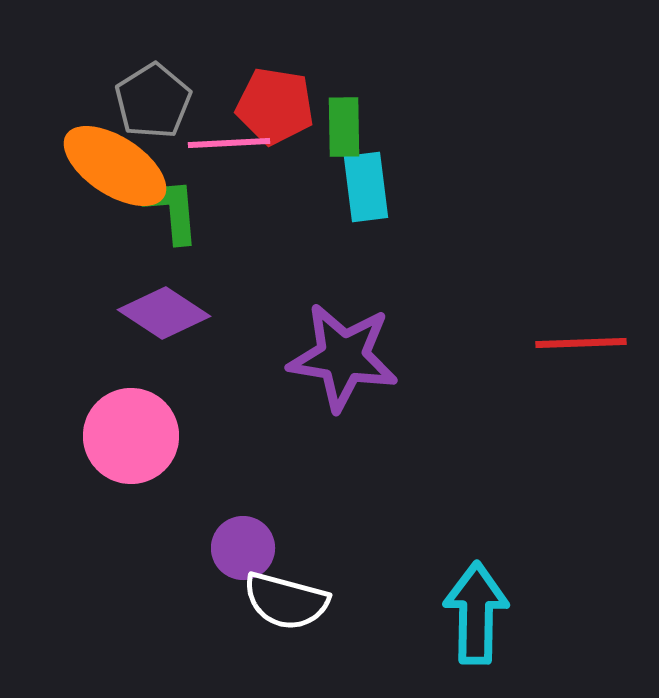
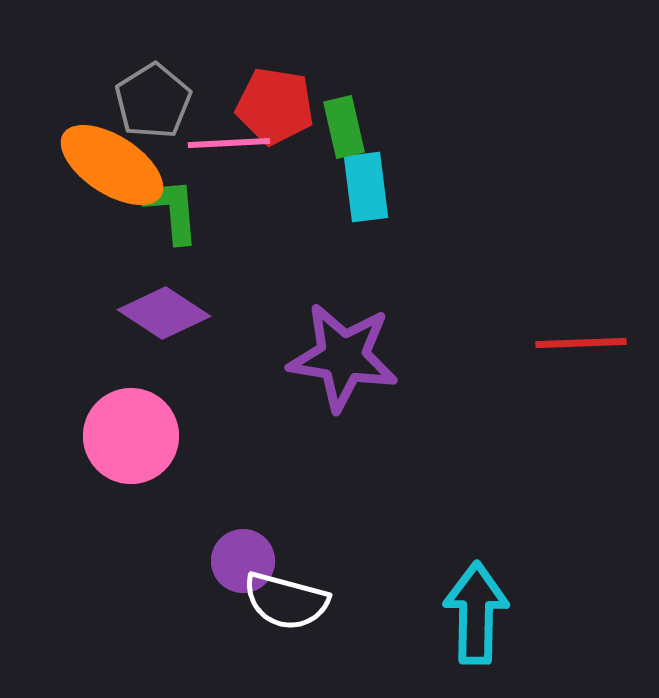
green rectangle: rotated 12 degrees counterclockwise
orange ellipse: moved 3 px left, 1 px up
purple circle: moved 13 px down
